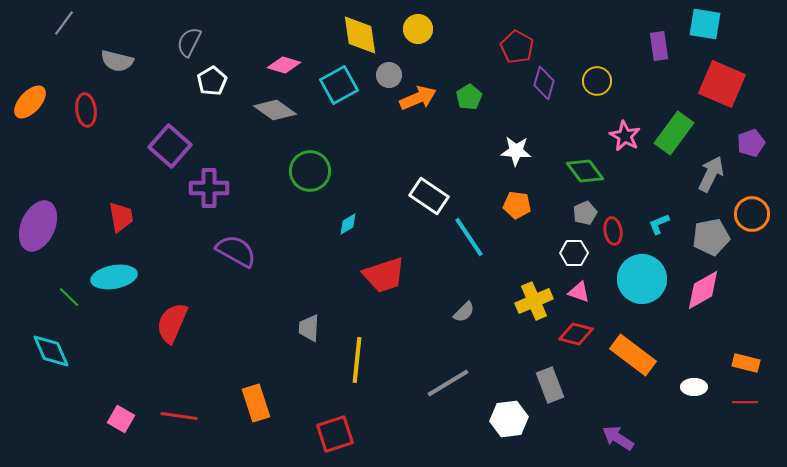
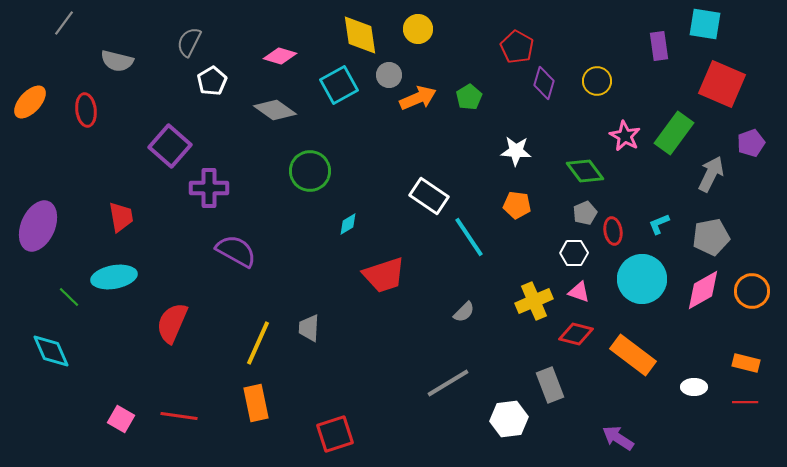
pink diamond at (284, 65): moved 4 px left, 9 px up
orange circle at (752, 214): moved 77 px down
yellow line at (357, 360): moved 99 px left, 17 px up; rotated 18 degrees clockwise
orange rectangle at (256, 403): rotated 6 degrees clockwise
